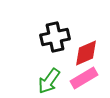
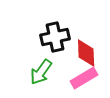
red diamond: rotated 68 degrees counterclockwise
green arrow: moved 8 px left, 9 px up
